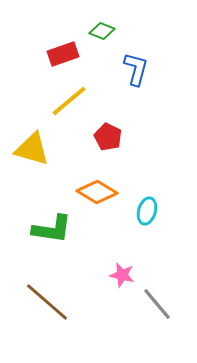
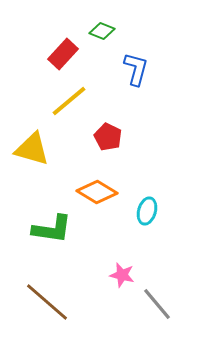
red rectangle: rotated 28 degrees counterclockwise
